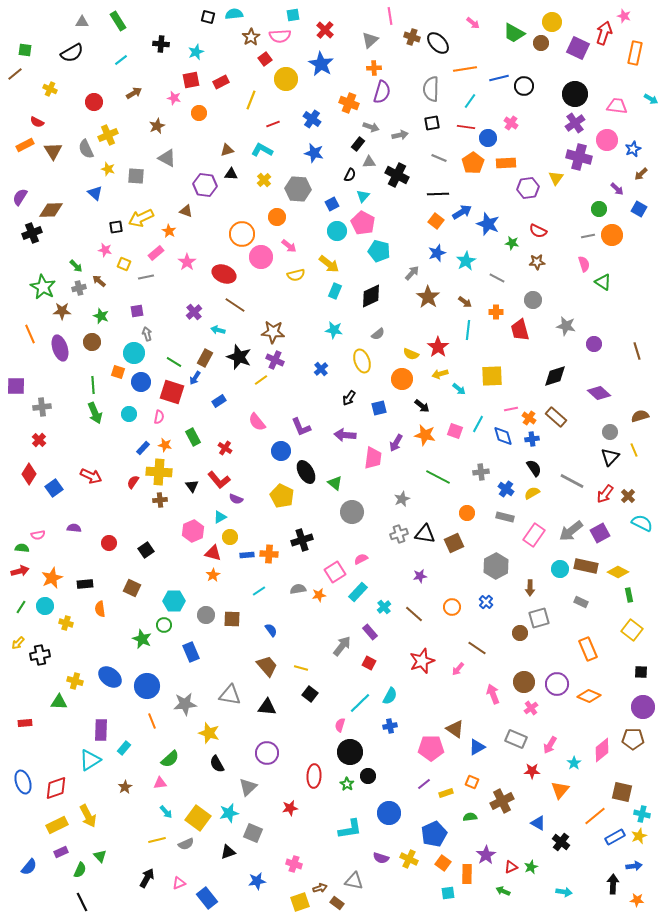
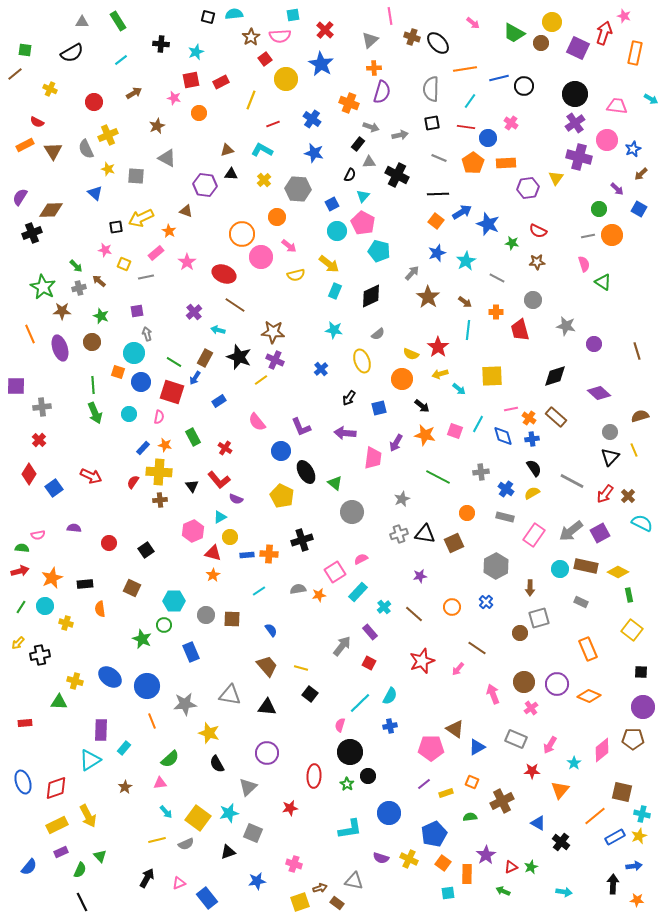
purple arrow at (345, 435): moved 2 px up
